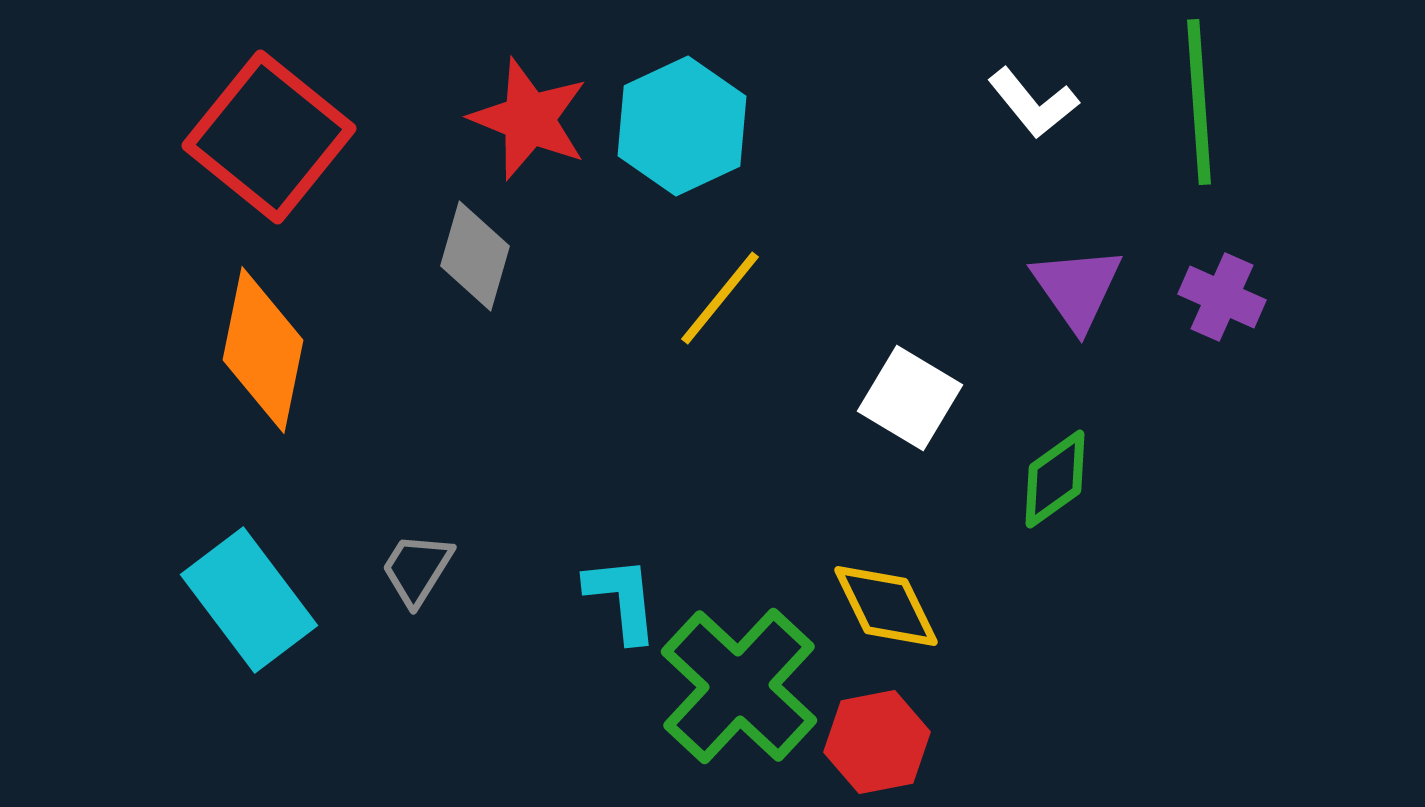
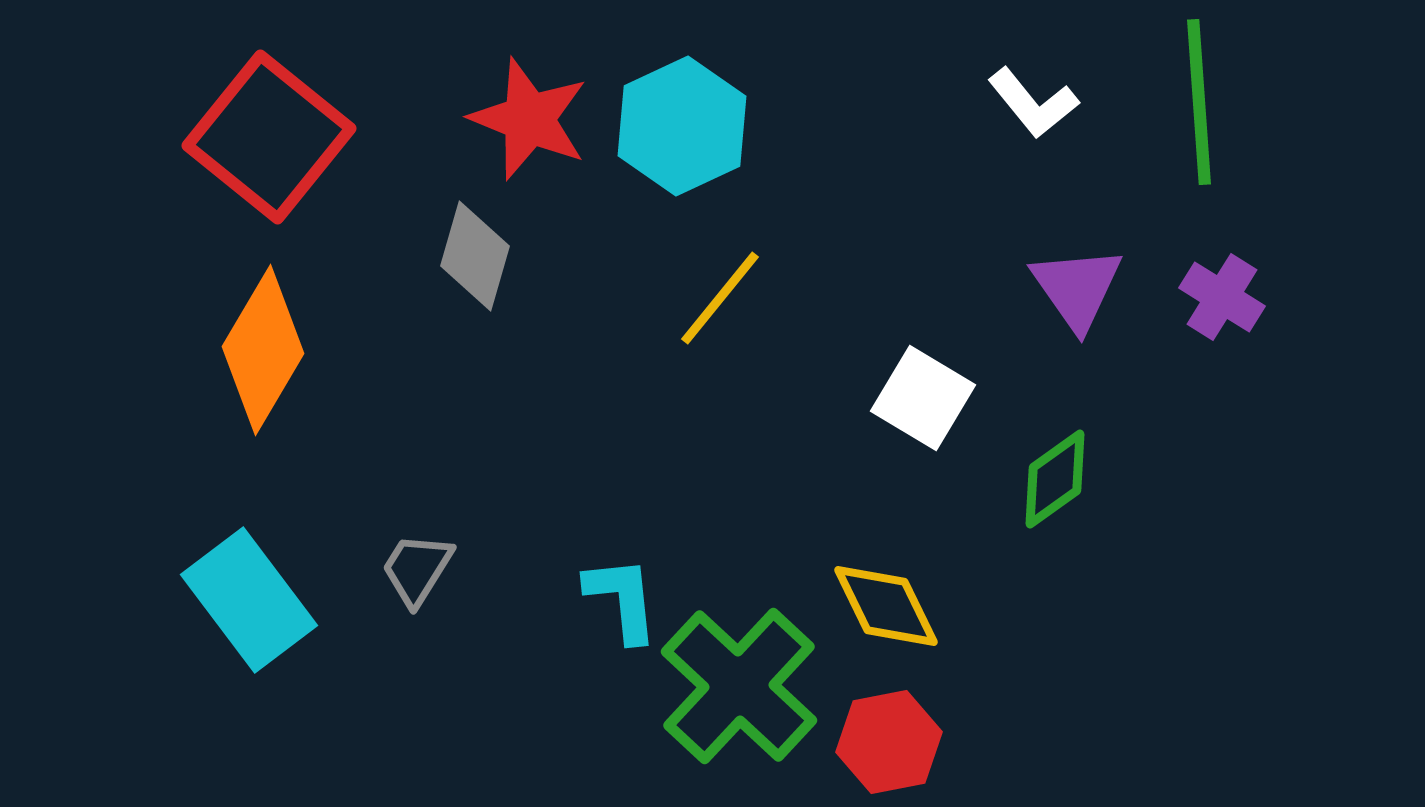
purple cross: rotated 8 degrees clockwise
orange diamond: rotated 19 degrees clockwise
white square: moved 13 px right
red hexagon: moved 12 px right
